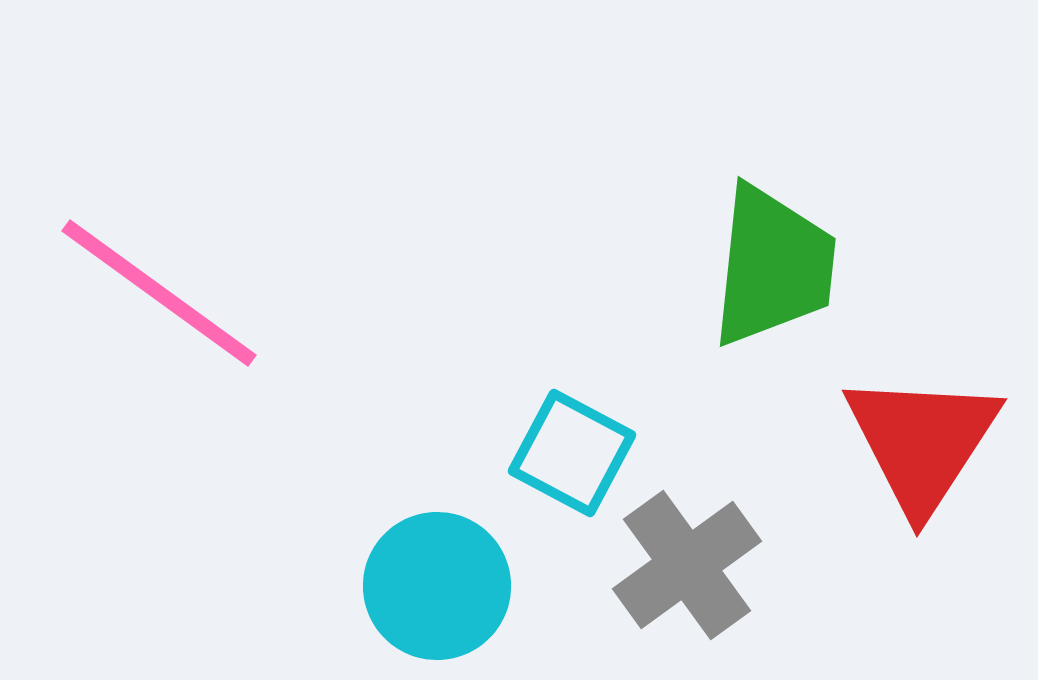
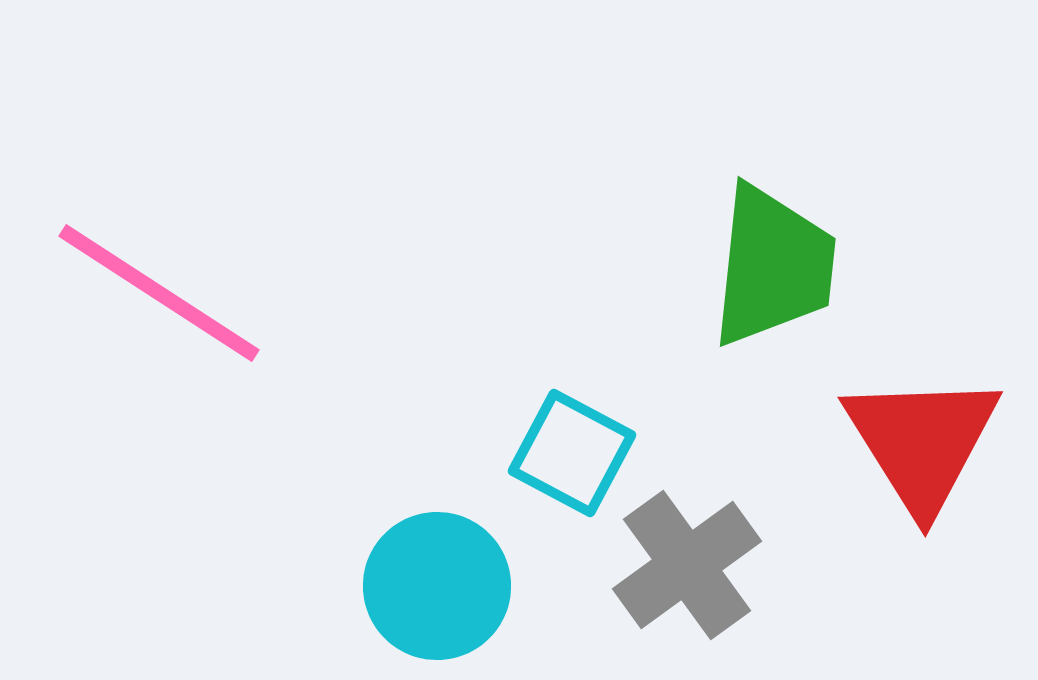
pink line: rotated 3 degrees counterclockwise
red triangle: rotated 5 degrees counterclockwise
